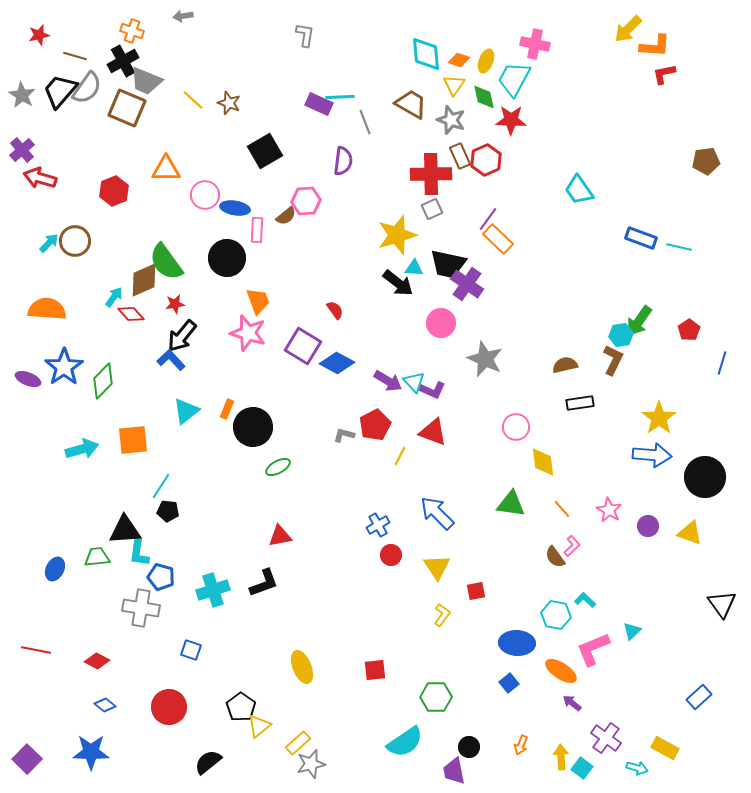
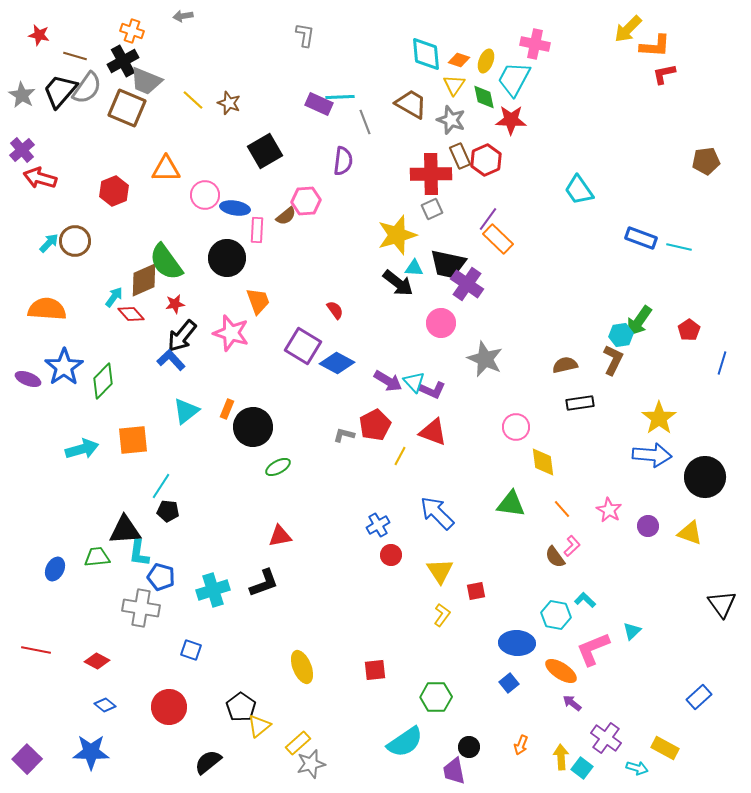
red star at (39, 35): rotated 25 degrees clockwise
pink star at (248, 333): moved 17 px left
yellow triangle at (437, 567): moved 3 px right, 4 px down
